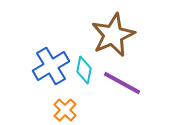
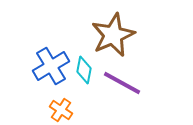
orange cross: moved 4 px left; rotated 10 degrees counterclockwise
